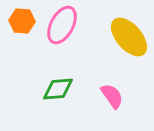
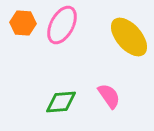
orange hexagon: moved 1 px right, 2 px down
green diamond: moved 3 px right, 13 px down
pink semicircle: moved 3 px left
